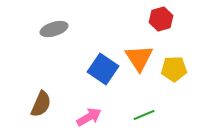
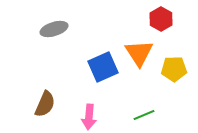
red hexagon: rotated 15 degrees counterclockwise
orange triangle: moved 5 px up
blue square: moved 2 px up; rotated 32 degrees clockwise
brown semicircle: moved 4 px right
pink arrow: rotated 125 degrees clockwise
